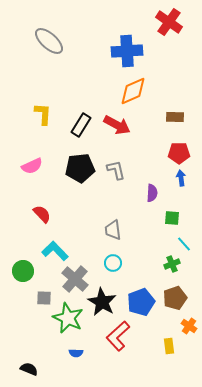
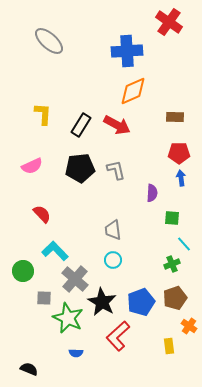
cyan circle: moved 3 px up
